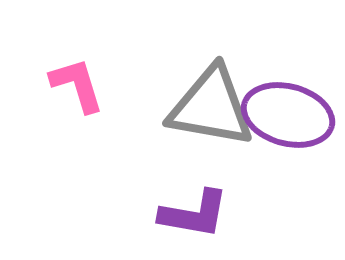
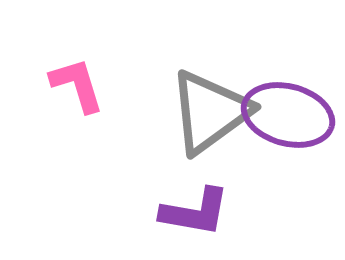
gray triangle: moved 1 px left, 5 px down; rotated 46 degrees counterclockwise
purple L-shape: moved 1 px right, 2 px up
